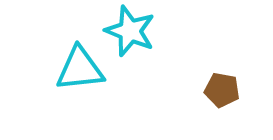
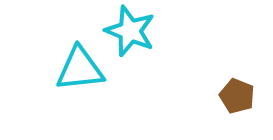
brown pentagon: moved 15 px right, 6 px down; rotated 12 degrees clockwise
